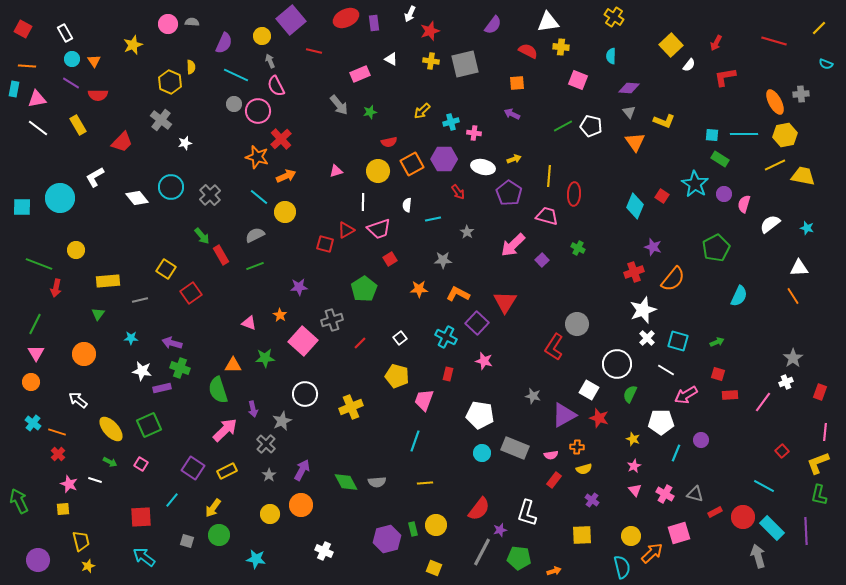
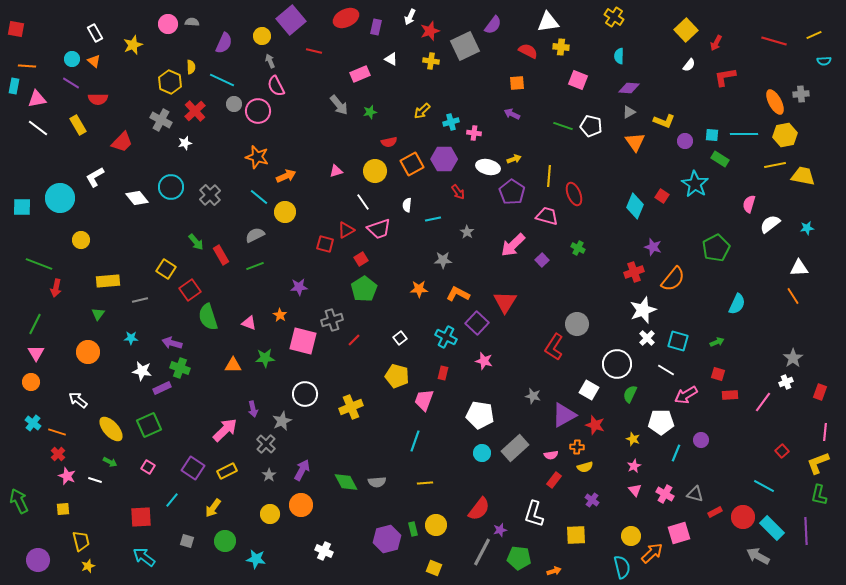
white arrow at (410, 14): moved 3 px down
purple rectangle at (374, 23): moved 2 px right, 4 px down; rotated 21 degrees clockwise
yellow line at (819, 28): moved 5 px left, 7 px down; rotated 21 degrees clockwise
red square at (23, 29): moved 7 px left; rotated 18 degrees counterclockwise
white rectangle at (65, 33): moved 30 px right
yellow square at (671, 45): moved 15 px right, 15 px up
cyan semicircle at (611, 56): moved 8 px right
orange triangle at (94, 61): rotated 16 degrees counterclockwise
gray square at (465, 64): moved 18 px up; rotated 12 degrees counterclockwise
cyan semicircle at (826, 64): moved 2 px left, 3 px up; rotated 24 degrees counterclockwise
cyan line at (236, 75): moved 14 px left, 5 px down
cyan rectangle at (14, 89): moved 3 px up
red semicircle at (98, 95): moved 4 px down
gray triangle at (629, 112): rotated 40 degrees clockwise
gray cross at (161, 120): rotated 10 degrees counterclockwise
green line at (563, 126): rotated 48 degrees clockwise
red cross at (281, 139): moved 86 px left, 28 px up
yellow line at (775, 165): rotated 15 degrees clockwise
white ellipse at (483, 167): moved 5 px right
yellow circle at (378, 171): moved 3 px left
purple pentagon at (509, 193): moved 3 px right, 1 px up
red ellipse at (574, 194): rotated 25 degrees counterclockwise
purple circle at (724, 194): moved 39 px left, 53 px up
white line at (363, 202): rotated 36 degrees counterclockwise
pink semicircle at (744, 204): moved 5 px right
cyan star at (807, 228): rotated 24 degrees counterclockwise
green arrow at (202, 236): moved 6 px left, 6 px down
yellow circle at (76, 250): moved 5 px right, 10 px up
red square at (390, 259): moved 29 px left
red square at (191, 293): moved 1 px left, 3 px up
cyan semicircle at (739, 296): moved 2 px left, 8 px down
pink square at (303, 341): rotated 28 degrees counterclockwise
red line at (360, 343): moved 6 px left, 3 px up
orange circle at (84, 354): moved 4 px right, 2 px up
red rectangle at (448, 374): moved 5 px left, 1 px up
purple rectangle at (162, 388): rotated 12 degrees counterclockwise
green semicircle at (218, 390): moved 10 px left, 73 px up
red star at (599, 418): moved 4 px left, 7 px down
gray rectangle at (515, 448): rotated 64 degrees counterclockwise
pink square at (141, 464): moved 7 px right, 3 px down
yellow semicircle at (584, 469): moved 1 px right, 2 px up
pink star at (69, 484): moved 2 px left, 8 px up
white L-shape at (527, 513): moved 7 px right, 1 px down
green circle at (219, 535): moved 6 px right, 6 px down
yellow square at (582, 535): moved 6 px left
gray arrow at (758, 556): rotated 45 degrees counterclockwise
